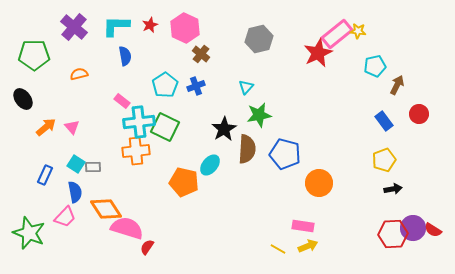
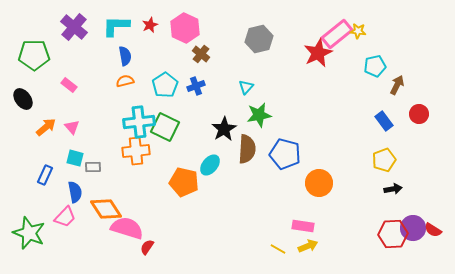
orange semicircle at (79, 74): moved 46 px right, 7 px down
pink rectangle at (122, 101): moved 53 px left, 16 px up
cyan square at (76, 164): moved 1 px left, 6 px up; rotated 18 degrees counterclockwise
